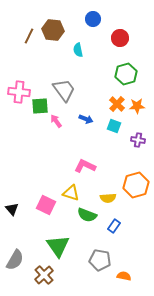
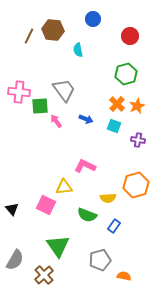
red circle: moved 10 px right, 2 px up
orange star: rotated 21 degrees counterclockwise
yellow triangle: moved 7 px left, 6 px up; rotated 24 degrees counterclockwise
gray pentagon: rotated 25 degrees counterclockwise
